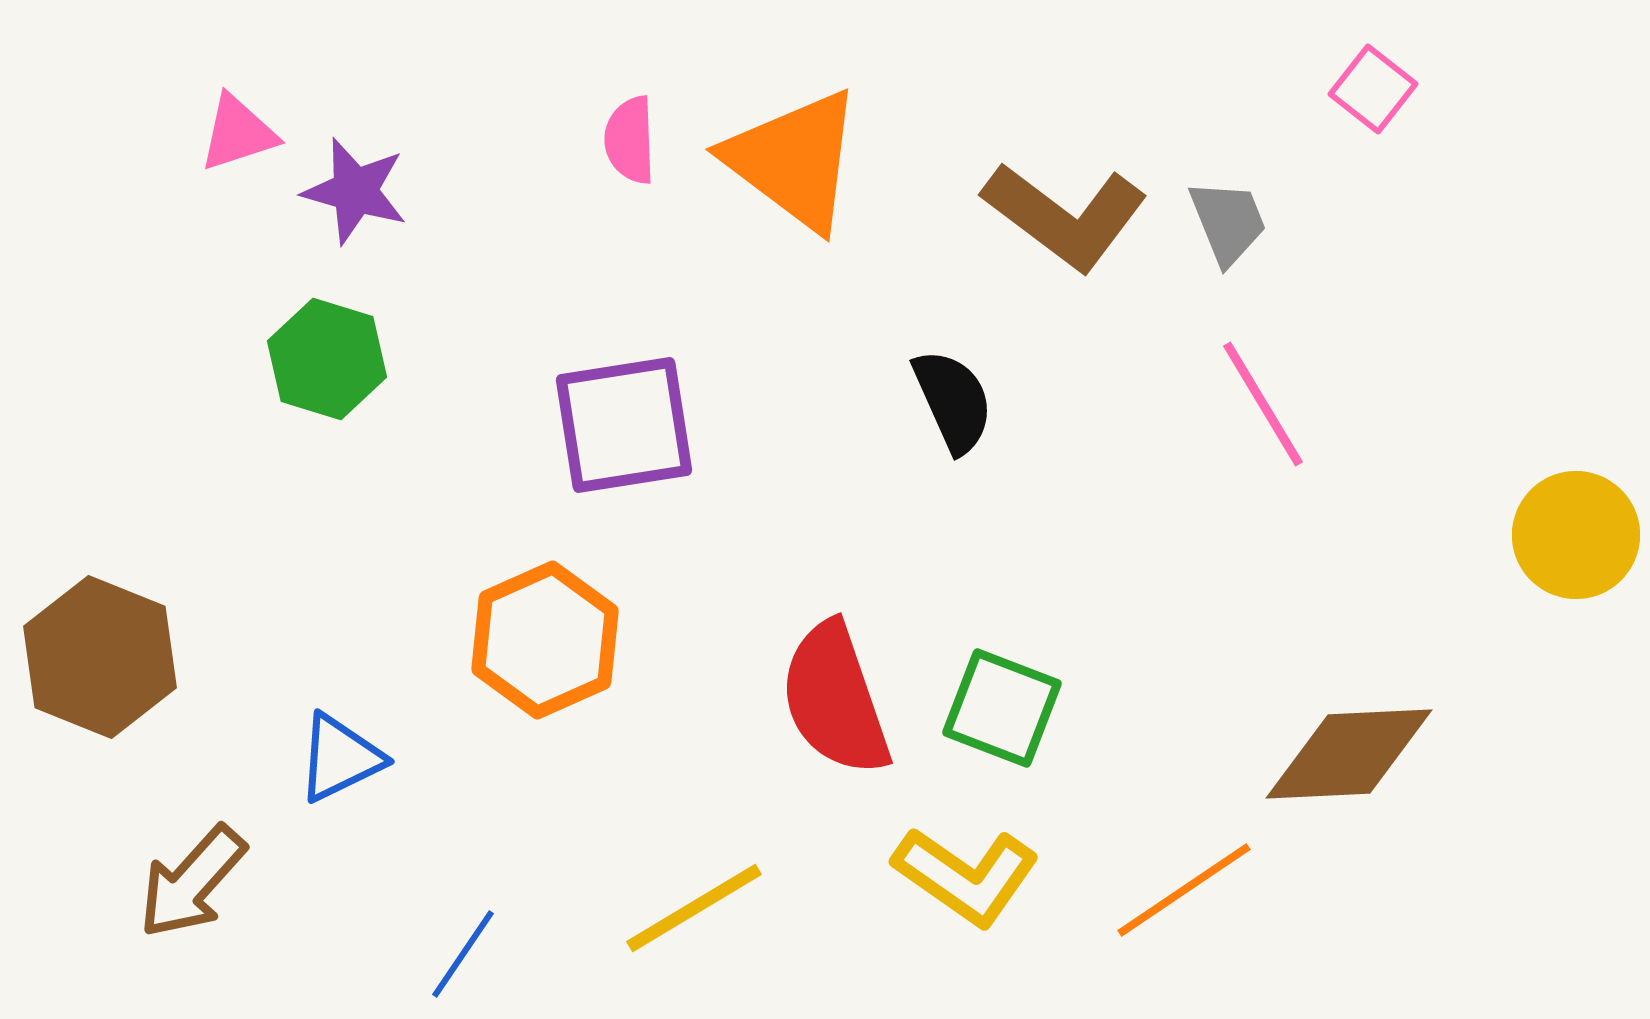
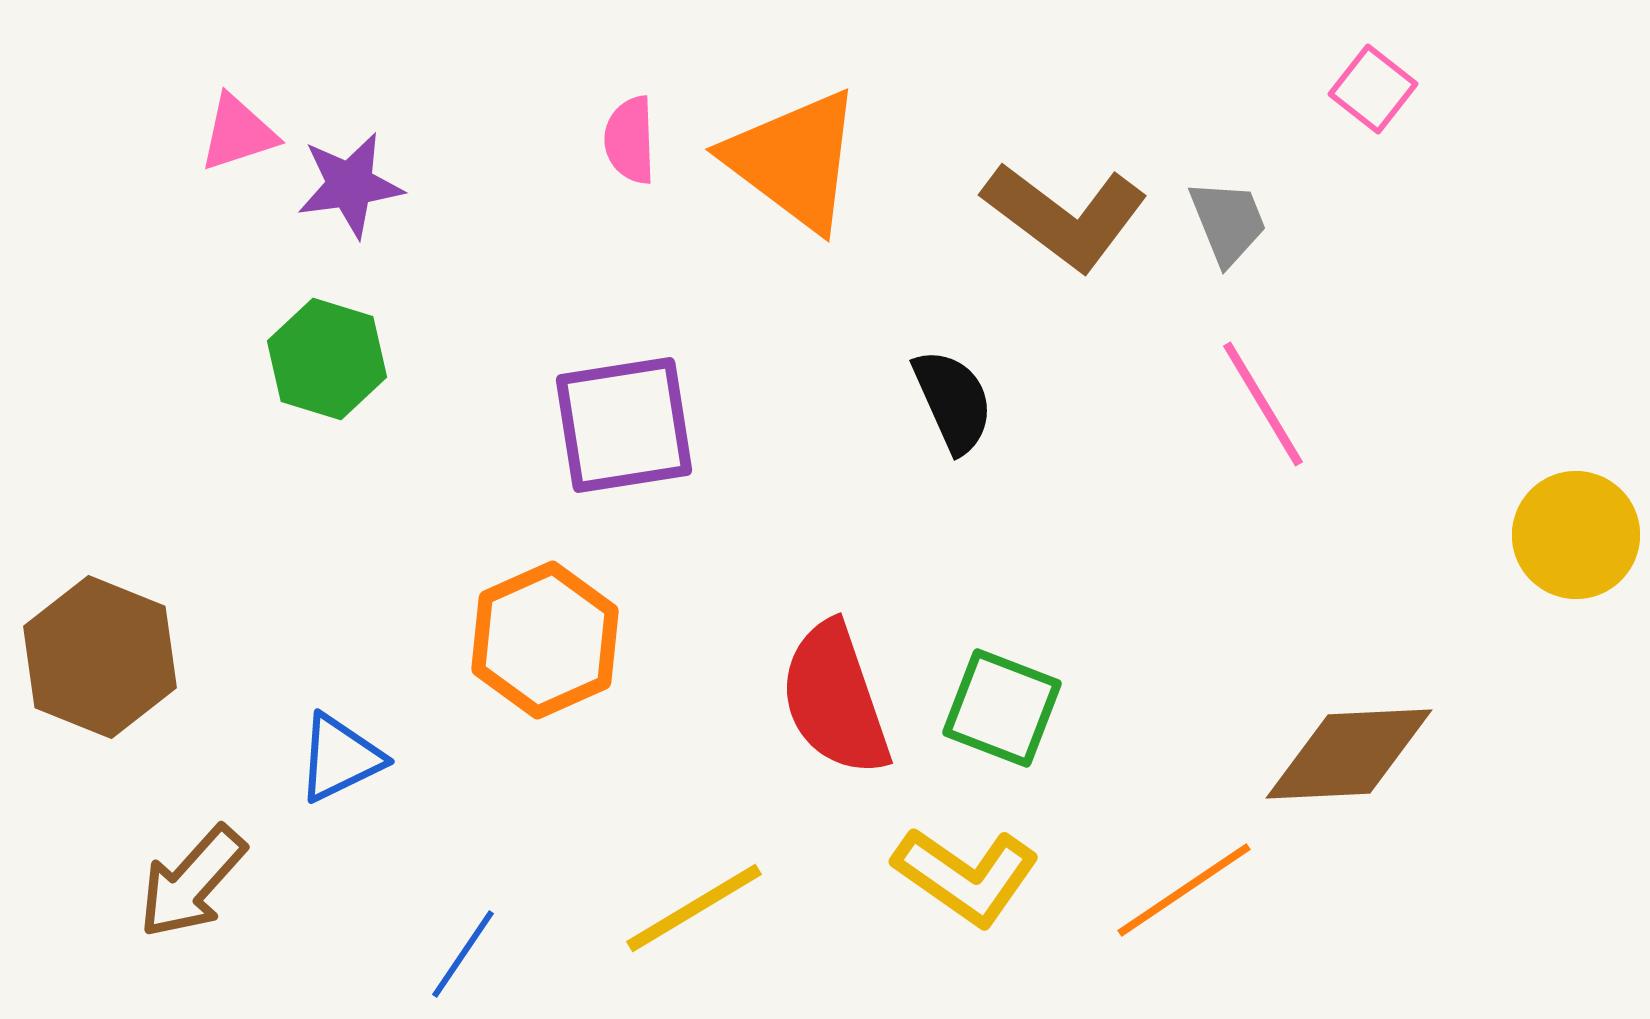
purple star: moved 5 px left, 6 px up; rotated 24 degrees counterclockwise
